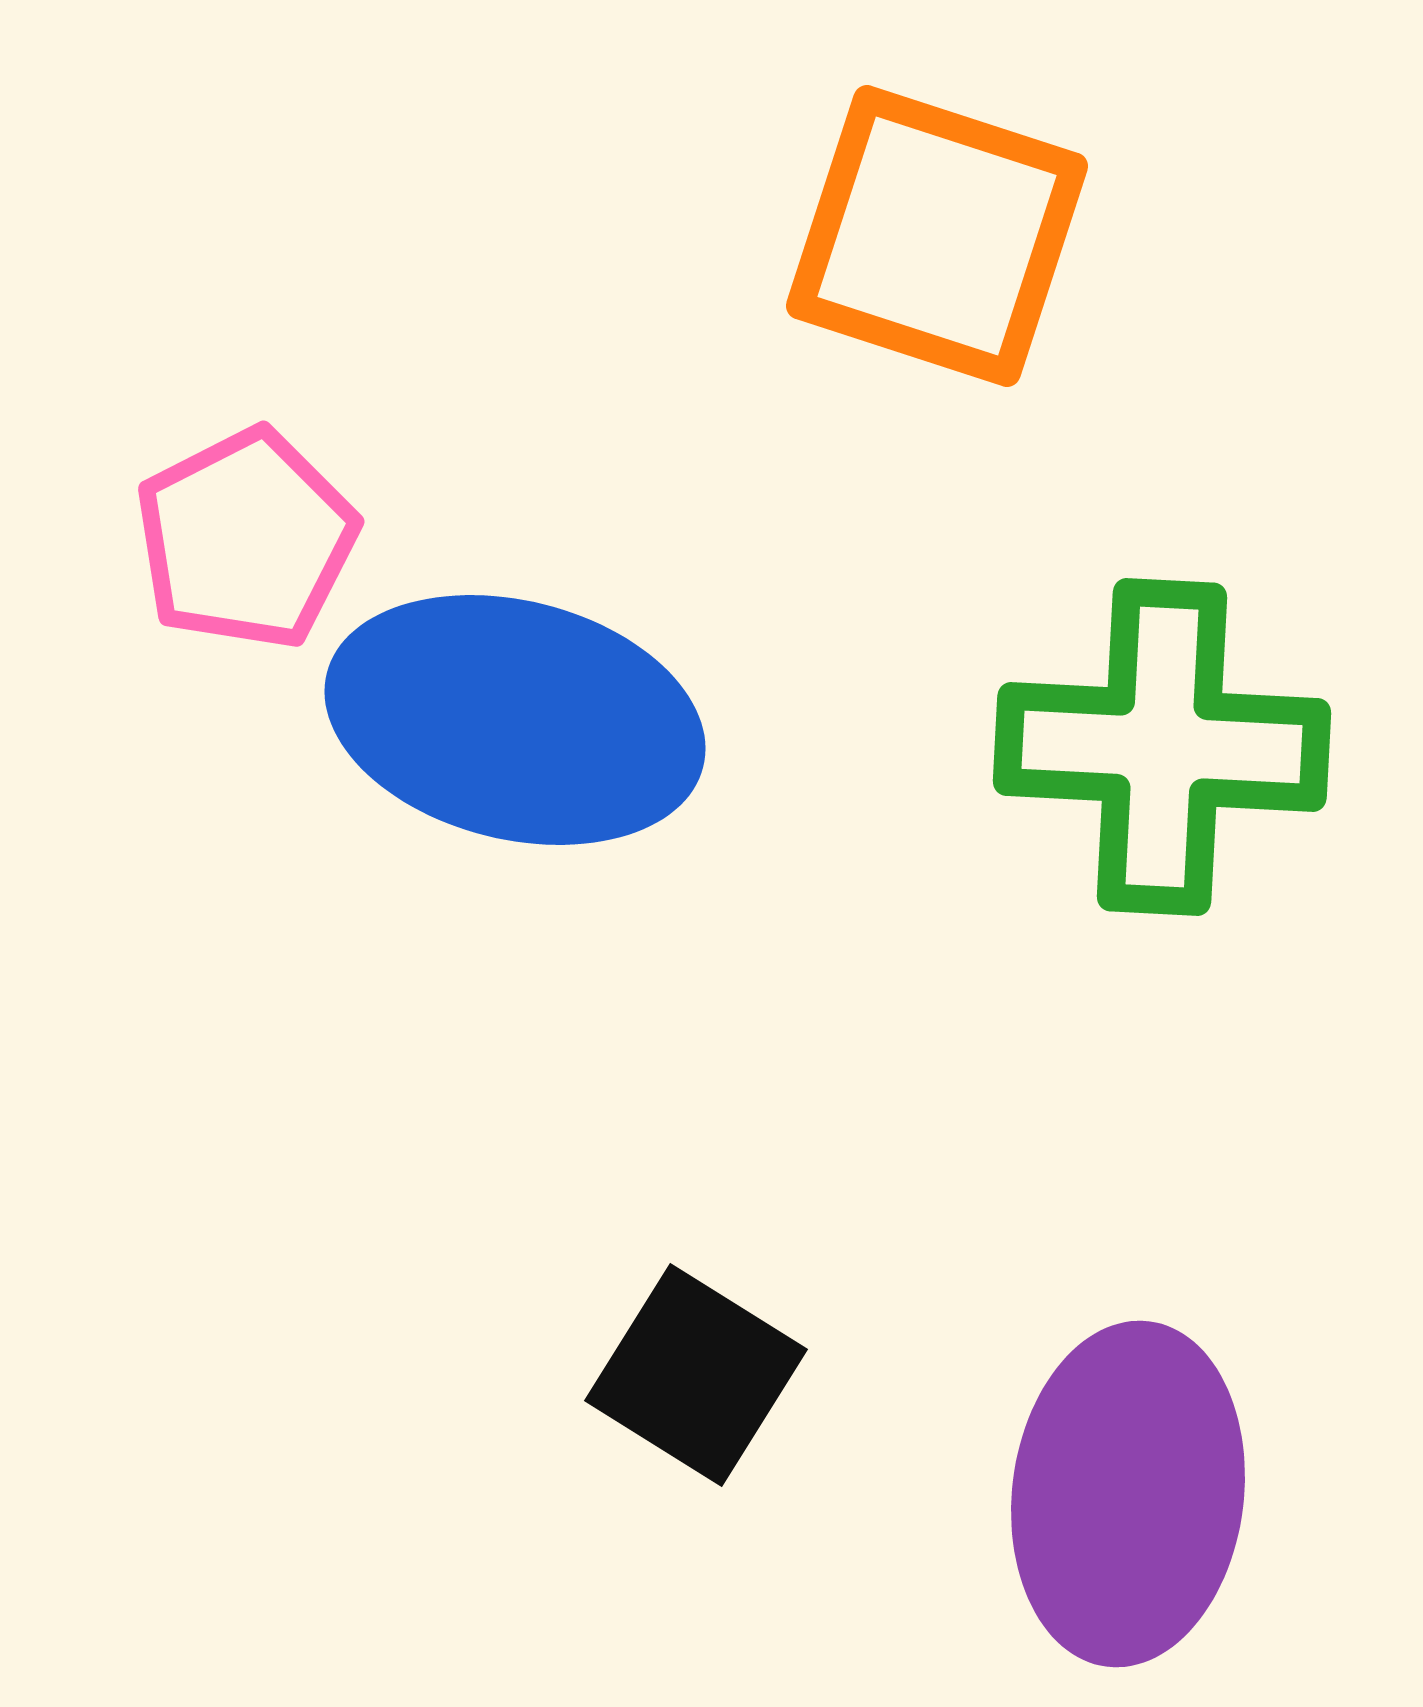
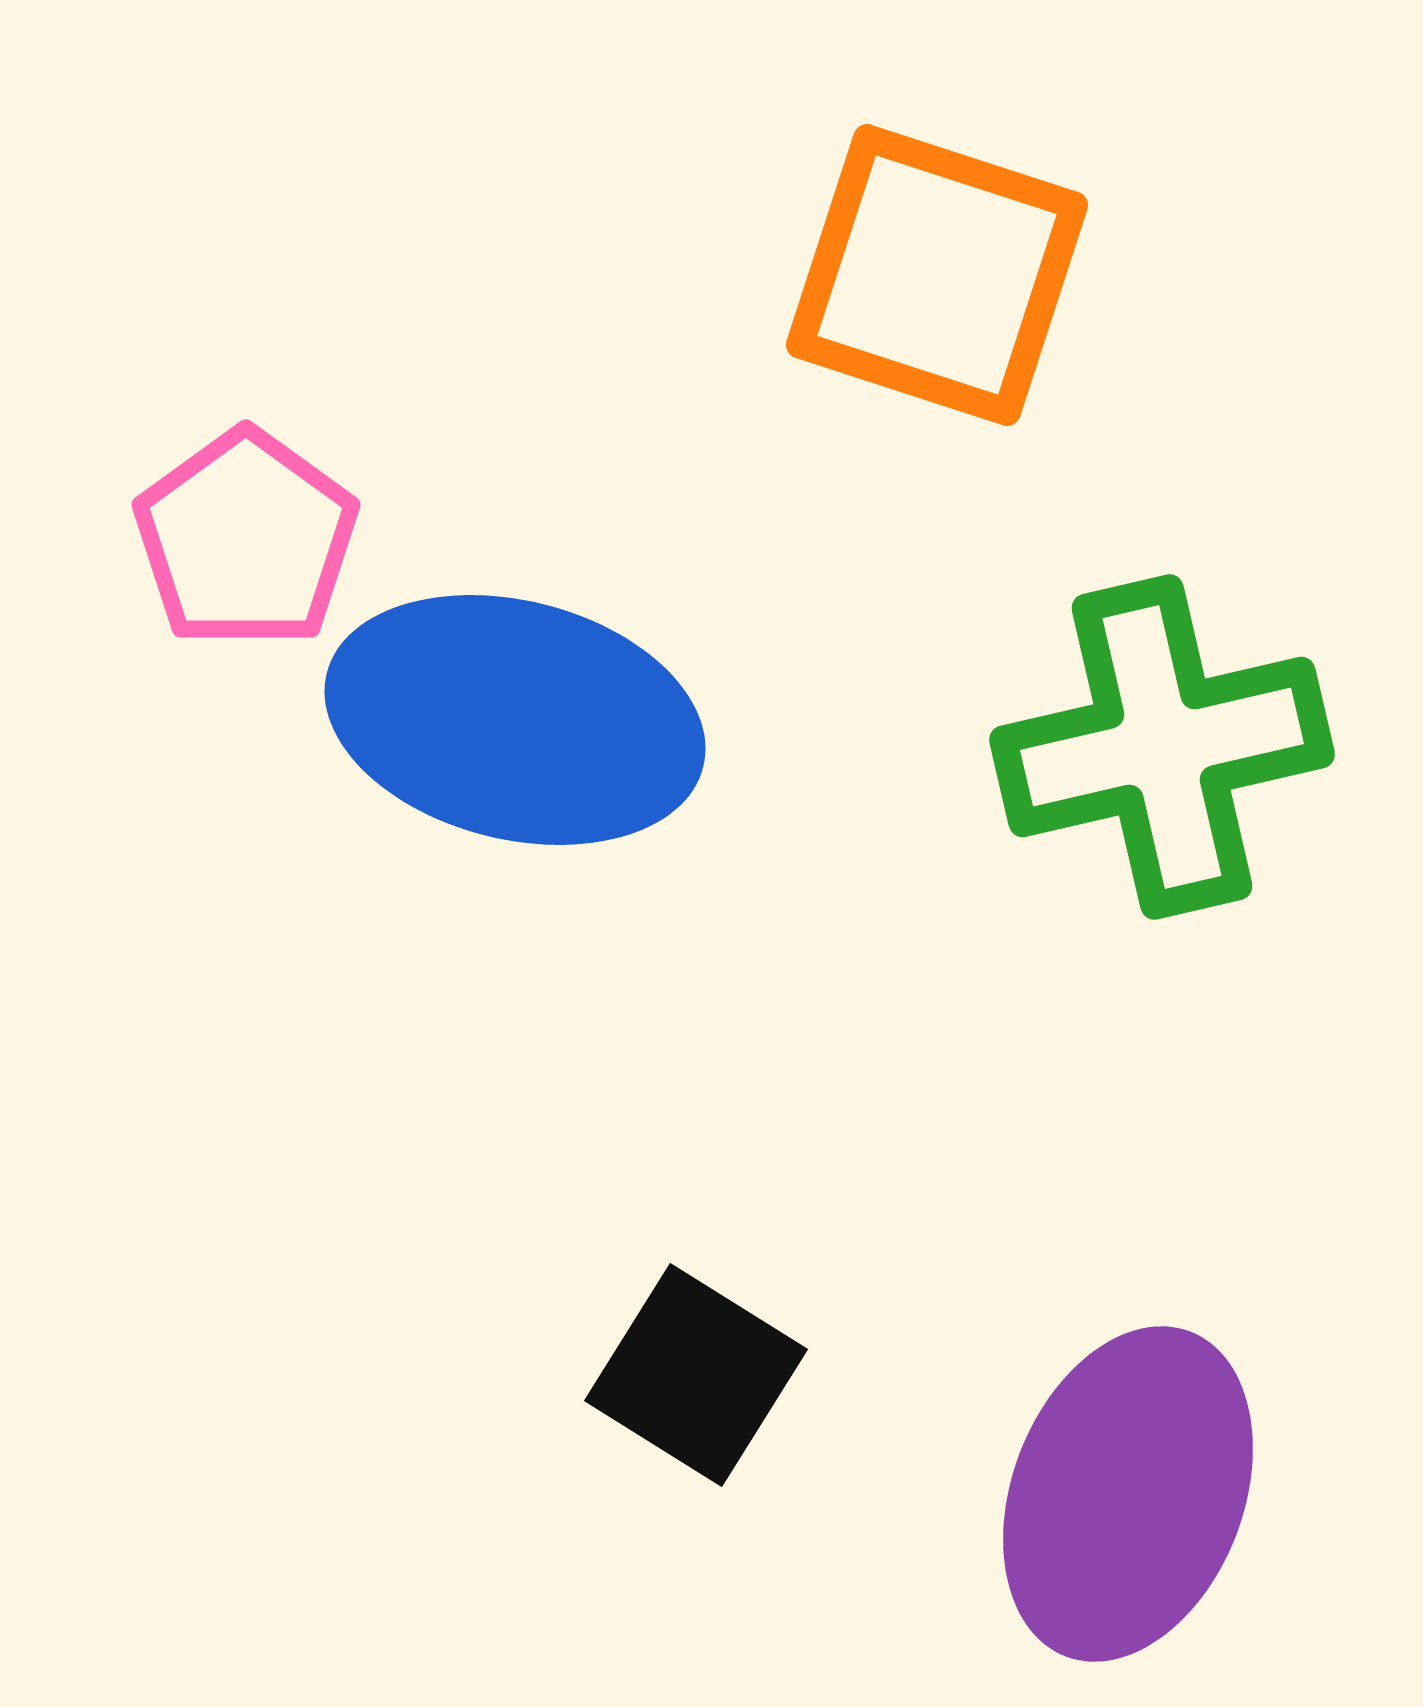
orange square: moved 39 px down
pink pentagon: rotated 9 degrees counterclockwise
green cross: rotated 16 degrees counterclockwise
purple ellipse: rotated 14 degrees clockwise
